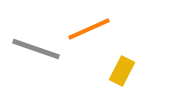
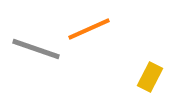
yellow rectangle: moved 28 px right, 6 px down
